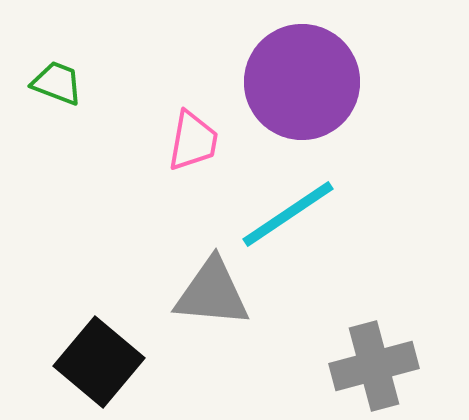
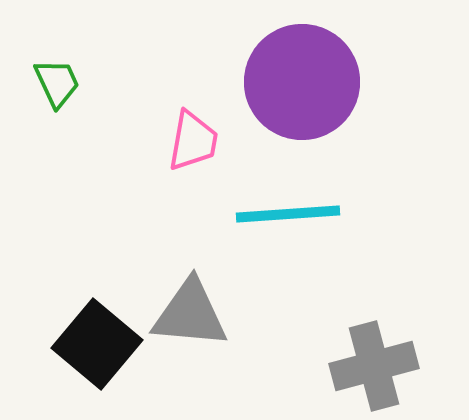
green trapezoid: rotated 44 degrees clockwise
cyan line: rotated 30 degrees clockwise
gray triangle: moved 22 px left, 21 px down
black square: moved 2 px left, 18 px up
